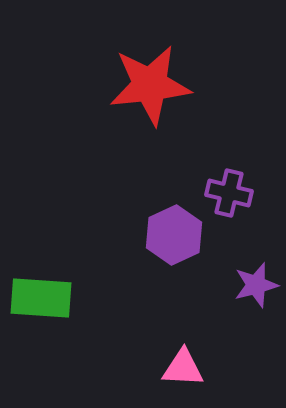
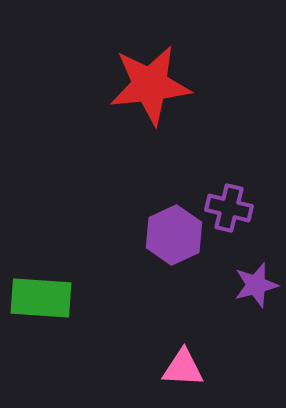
purple cross: moved 15 px down
